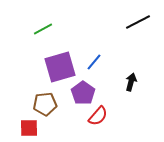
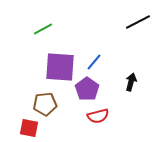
purple square: rotated 20 degrees clockwise
purple pentagon: moved 4 px right, 4 px up
red semicircle: rotated 35 degrees clockwise
red square: rotated 12 degrees clockwise
